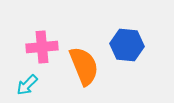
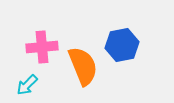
blue hexagon: moved 5 px left; rotated 16 degrees counterclockwise
orange semicircle: moved 1 px left
